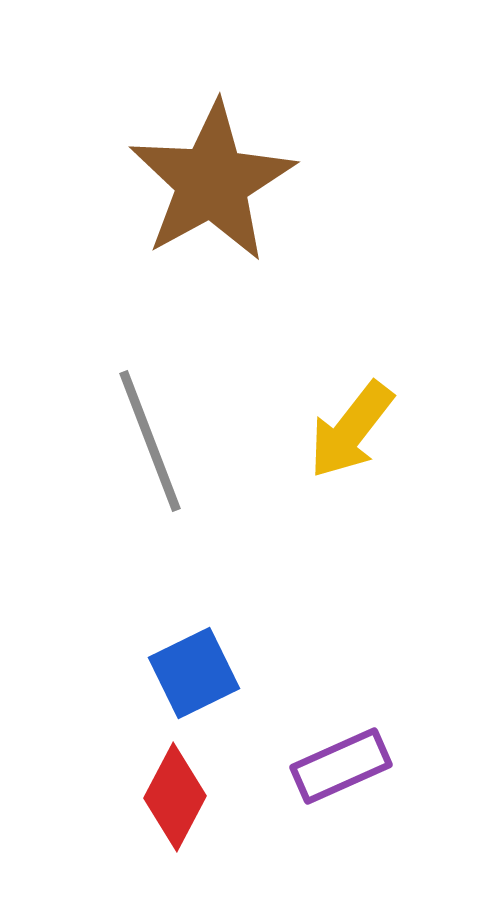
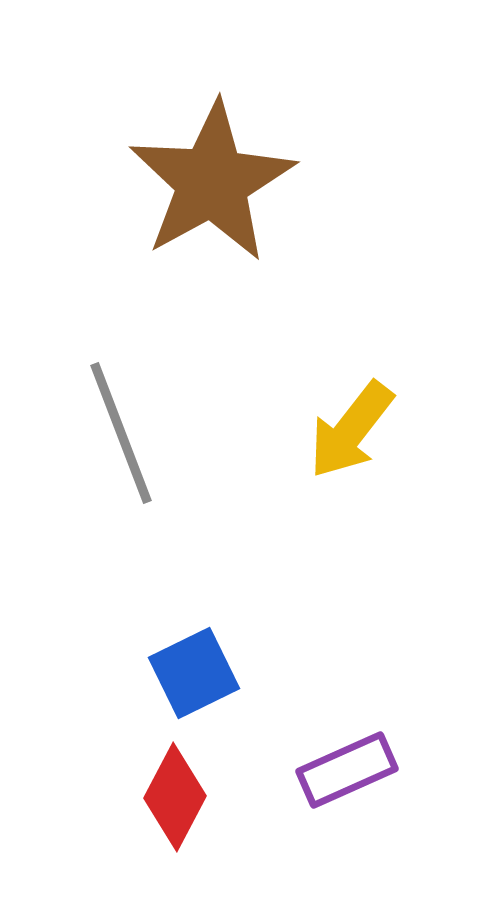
gray line: moved 29 px left, 8 px up
purple rectangle: moved 6 px right, 4 px down
